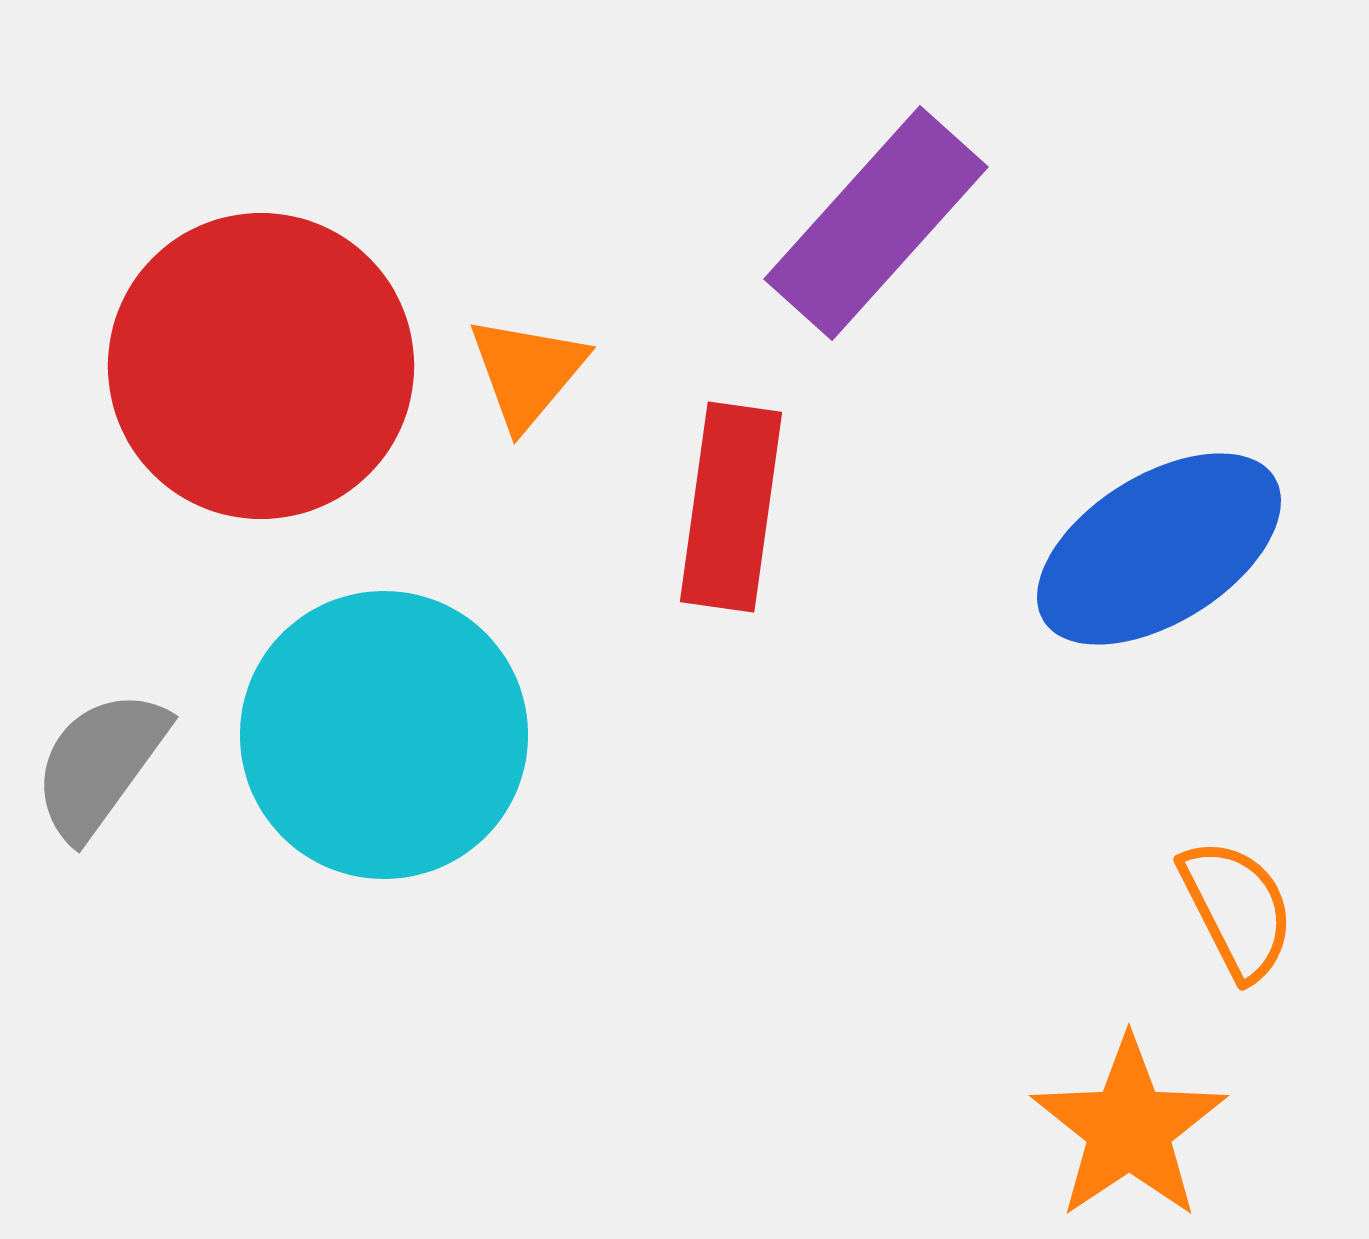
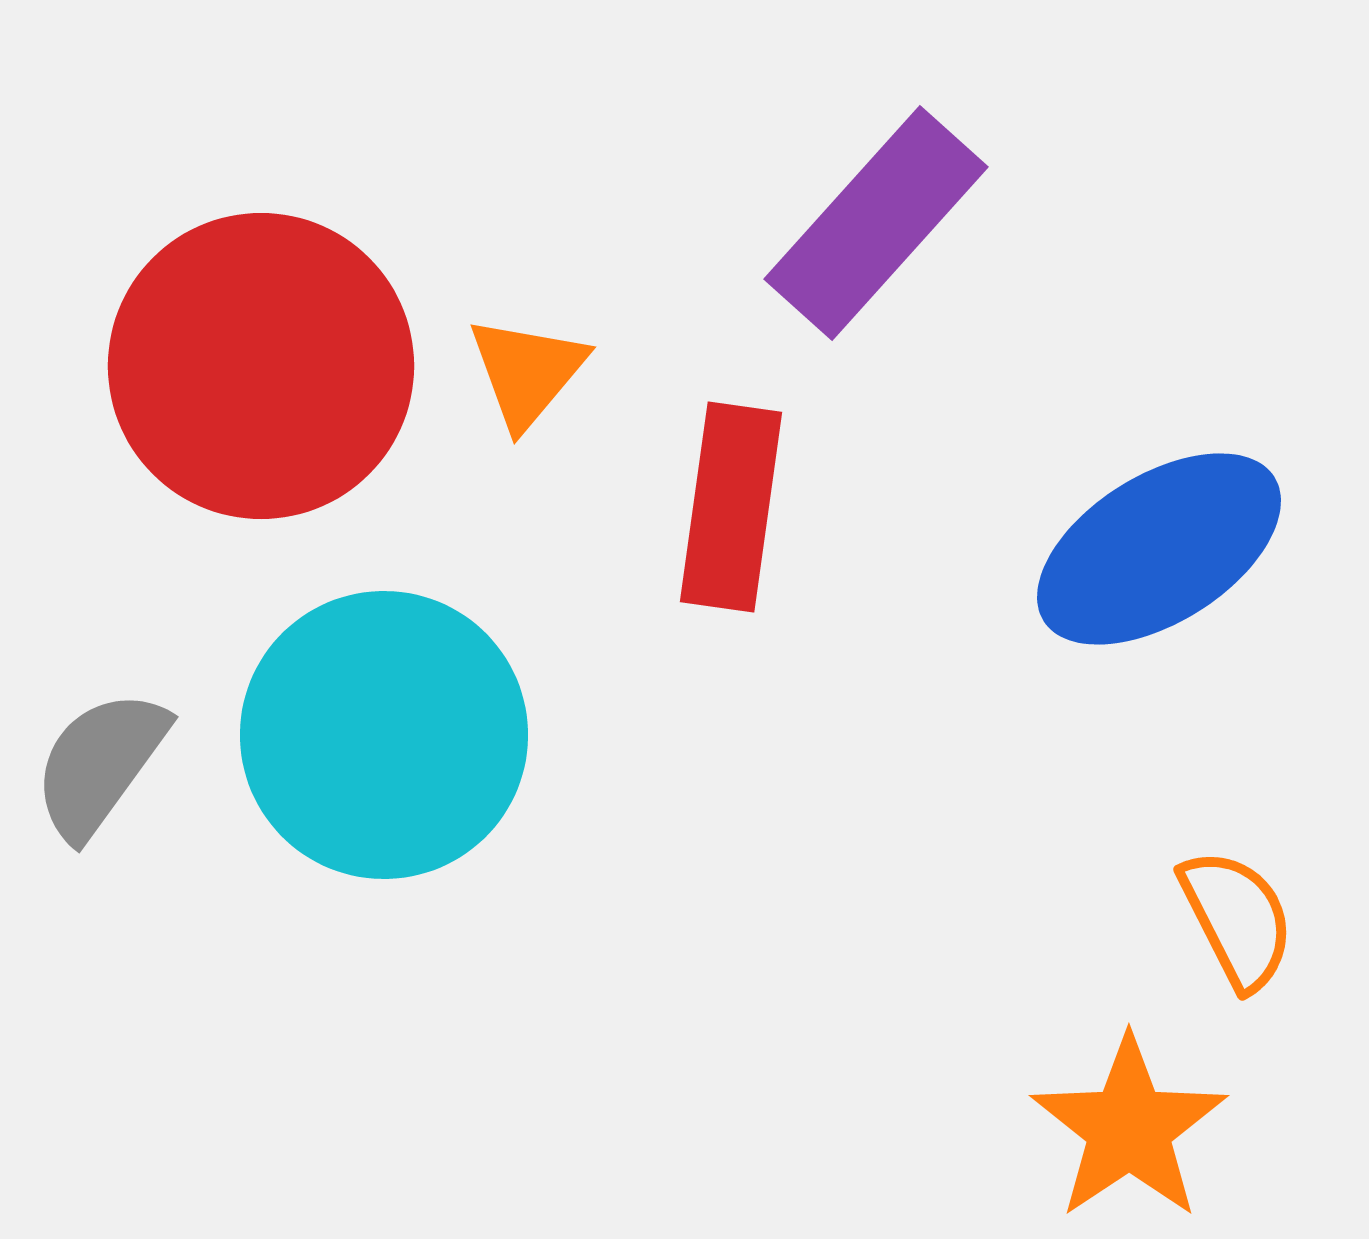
orange semicircle: moved 10 px down
